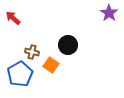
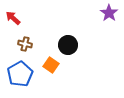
brown cross: moved 7 px left, 8 px up
